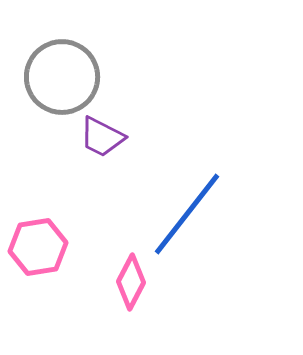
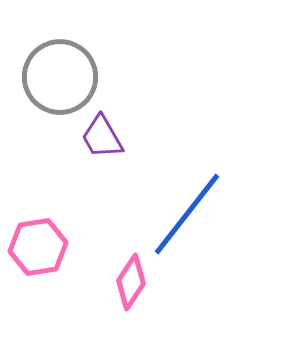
gray circle: moved 2 px left
purple trapezoid: rotated 33 degrees clockwise
pink diamond: rotated 6 degrees clockwise
